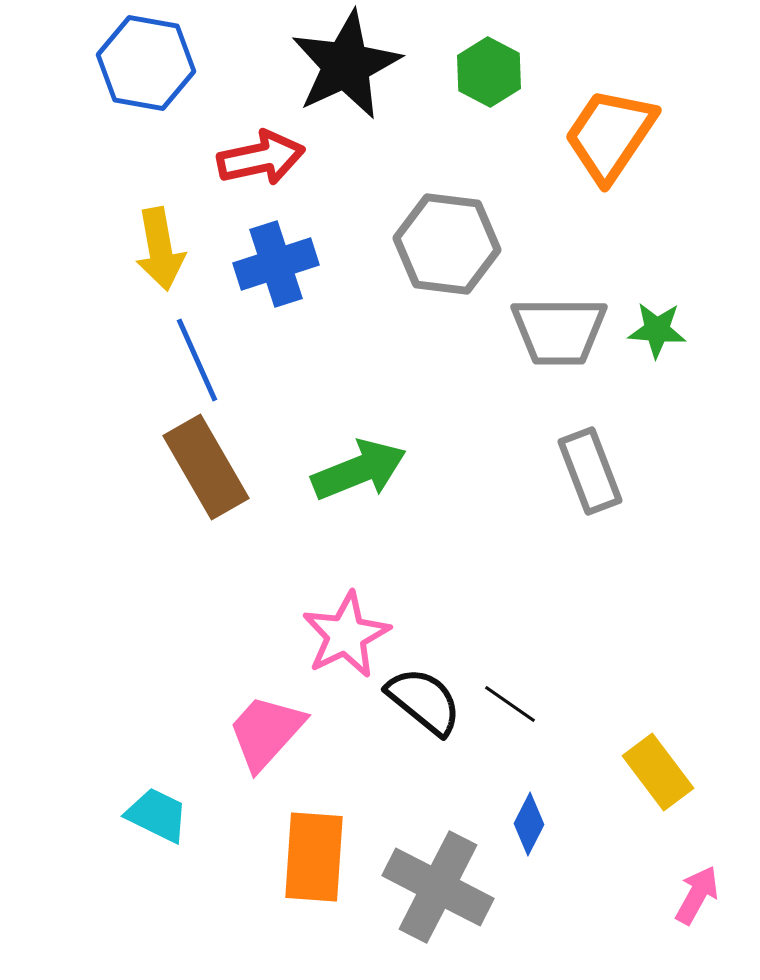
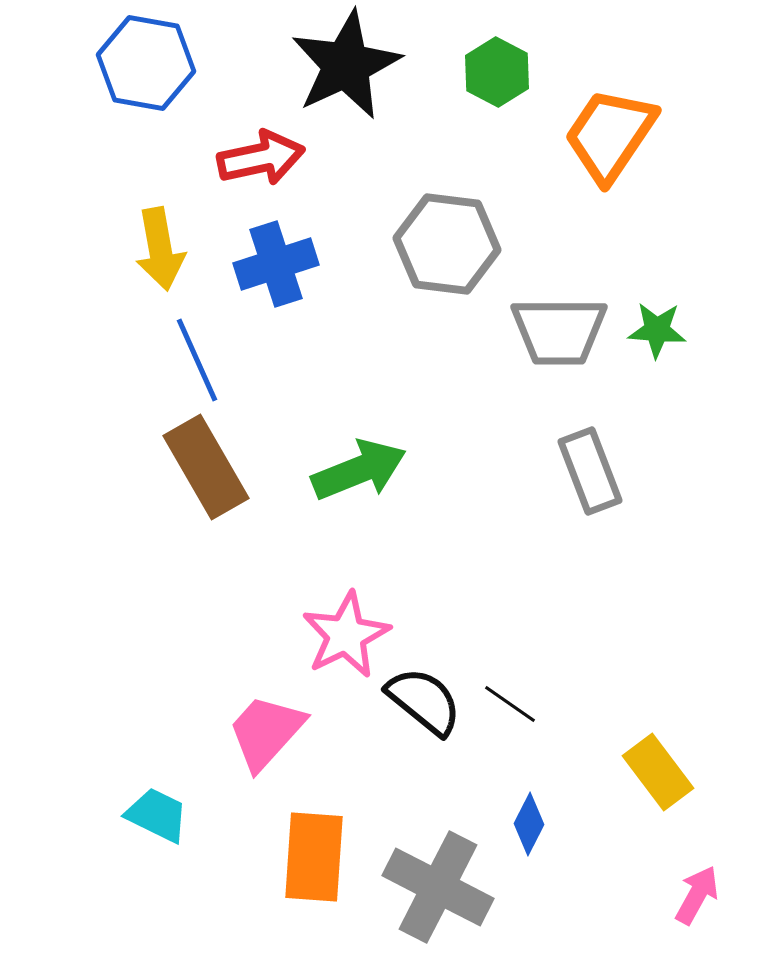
green hexagon: moved 8 px right
